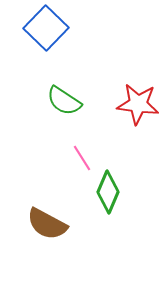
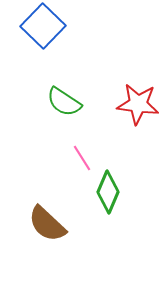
blue square: moved 3 px left, 2 px up
green semicircle: moved 1 px down
brown semicircle: rotated 15 degrees clockwise
